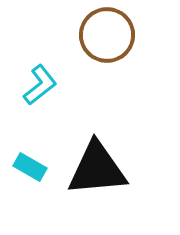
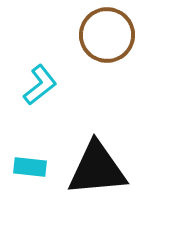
cyan rectangle: rotated 24 degrees counterclockwise
